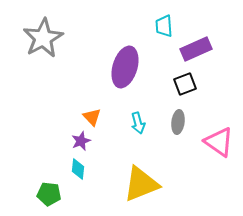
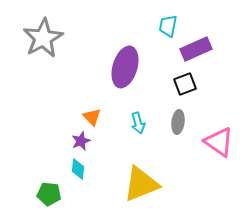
cyan trapezoid: moved 4 px right; rotated 15 degrees clockwise
